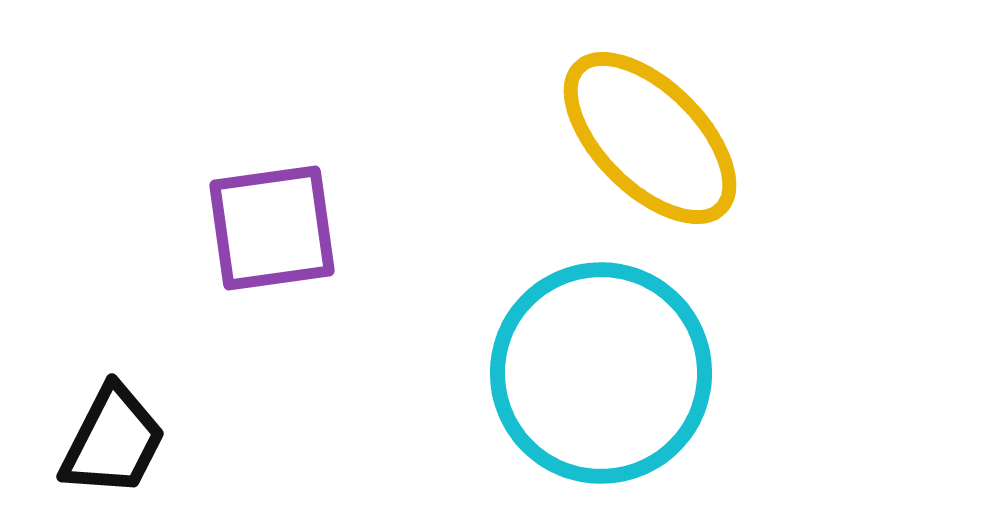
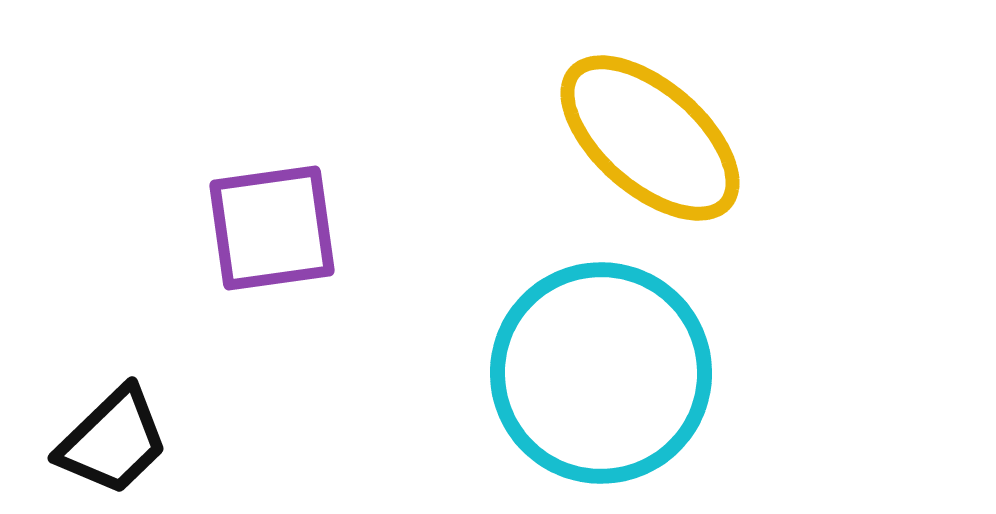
yellow ellipse: rotated 4 degrees counterclockwise
black trapezoid: rotated 19 degrees clockwise
